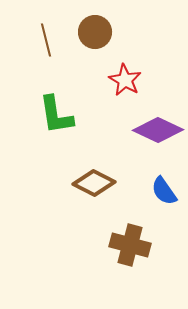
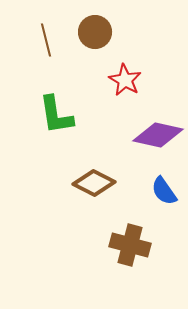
purple diamond: moved 5 px down; rotated 12 degrees counterclockwise
